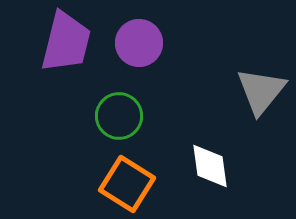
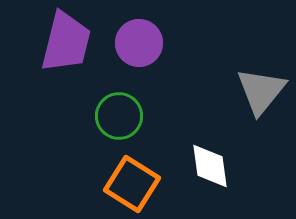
orange square: moved 5 px right
